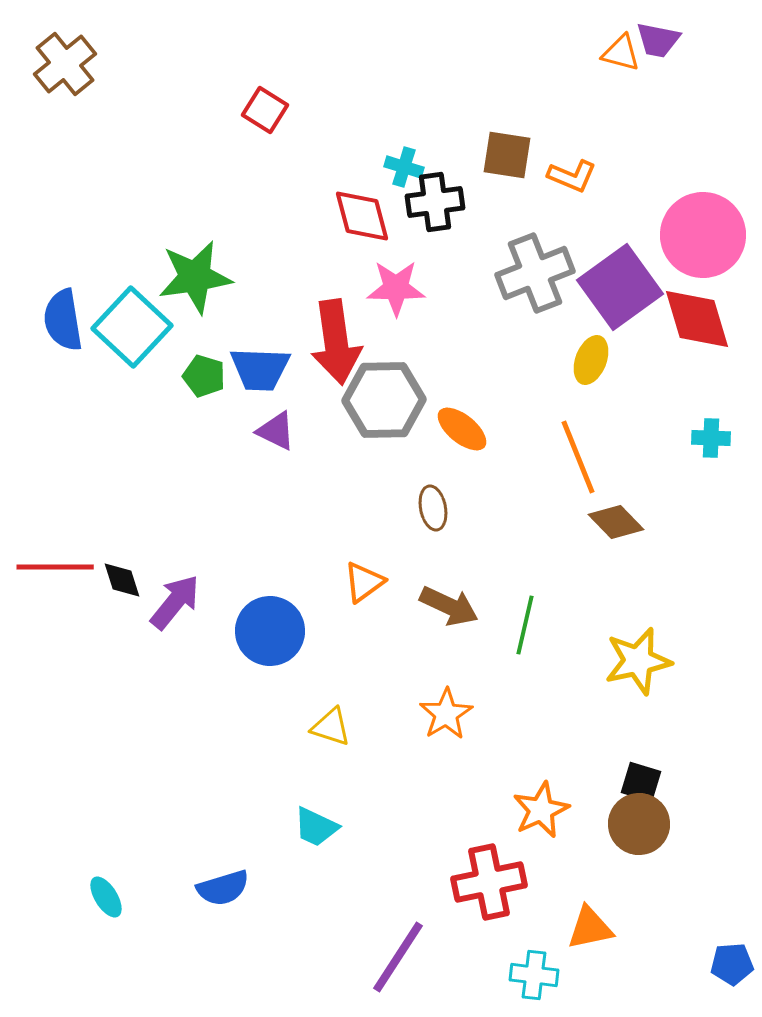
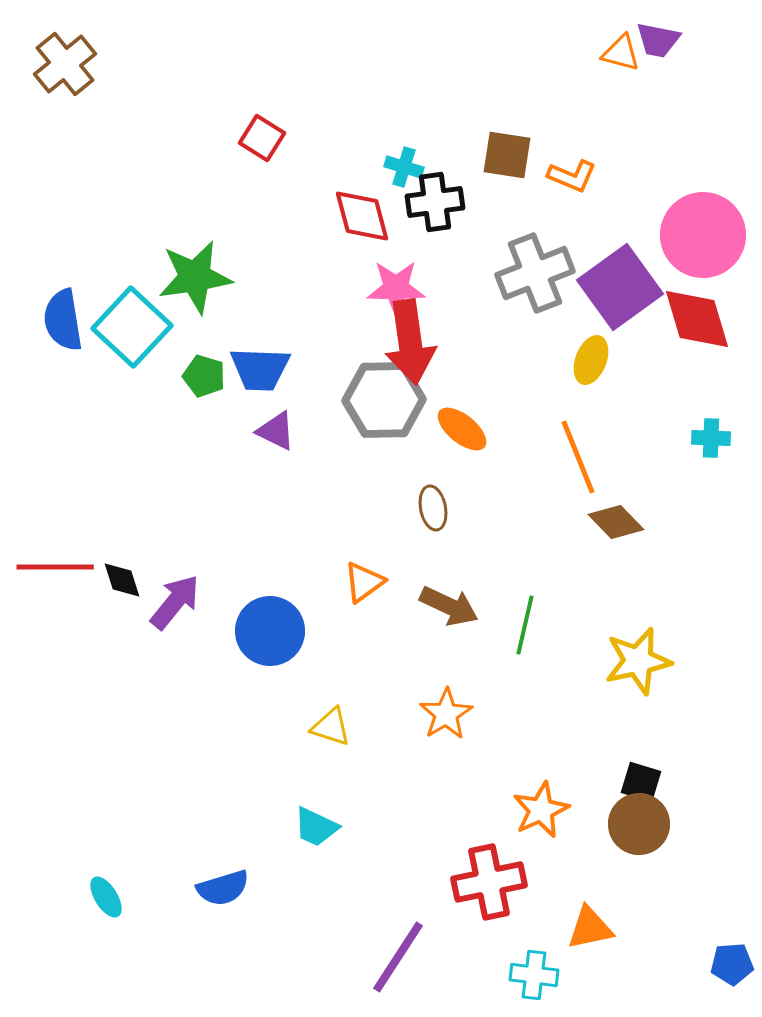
red square at (265, 110): moved 3 px left, 28 px down
red arrow at (336, 342): moved 74 px right
